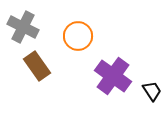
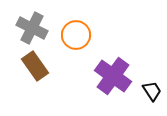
gray cross: moved 9 px right, 1 px down
orange circle: moved 2 px left, 1 px up
brown rectangle: moved 2 px left
